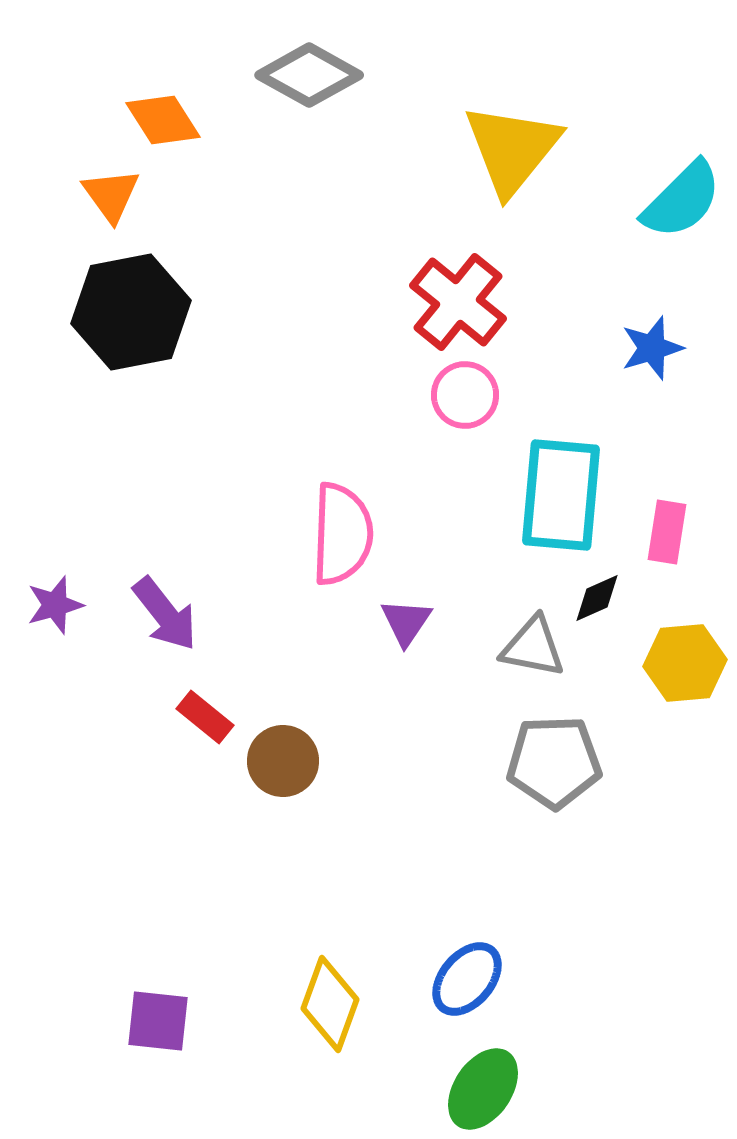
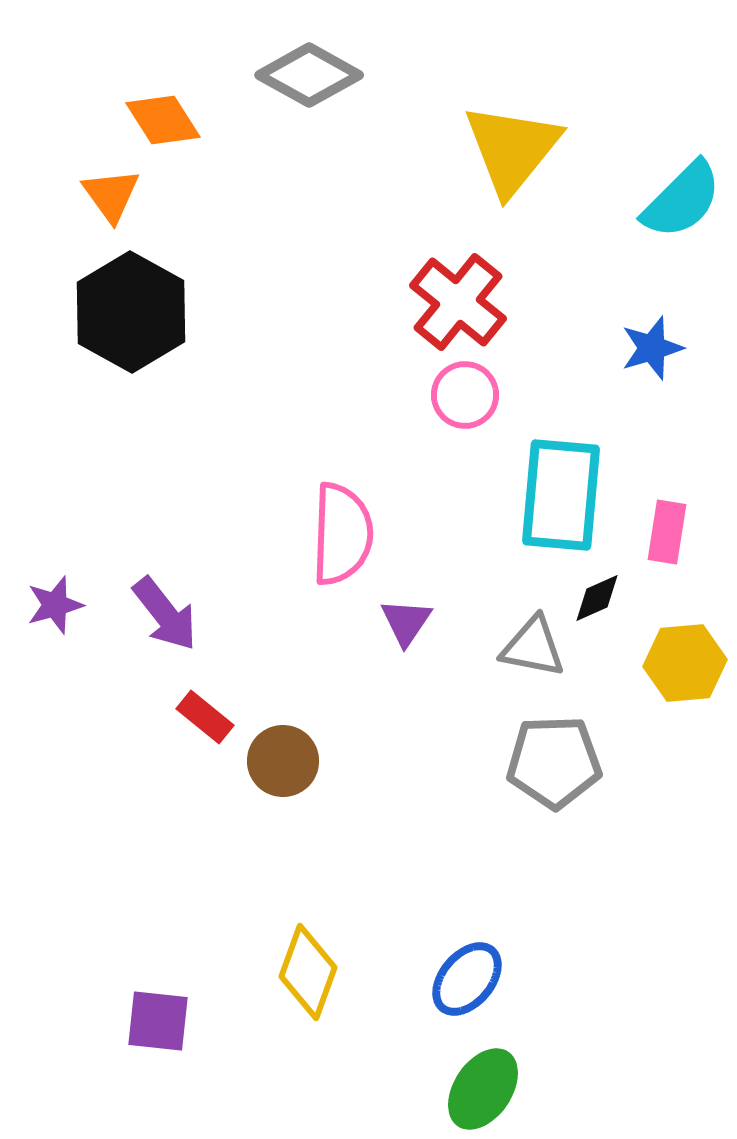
black hexagon: rotated 20 degrees counterclockwise
yellow diamond: moved 22 px left, 32 px up
